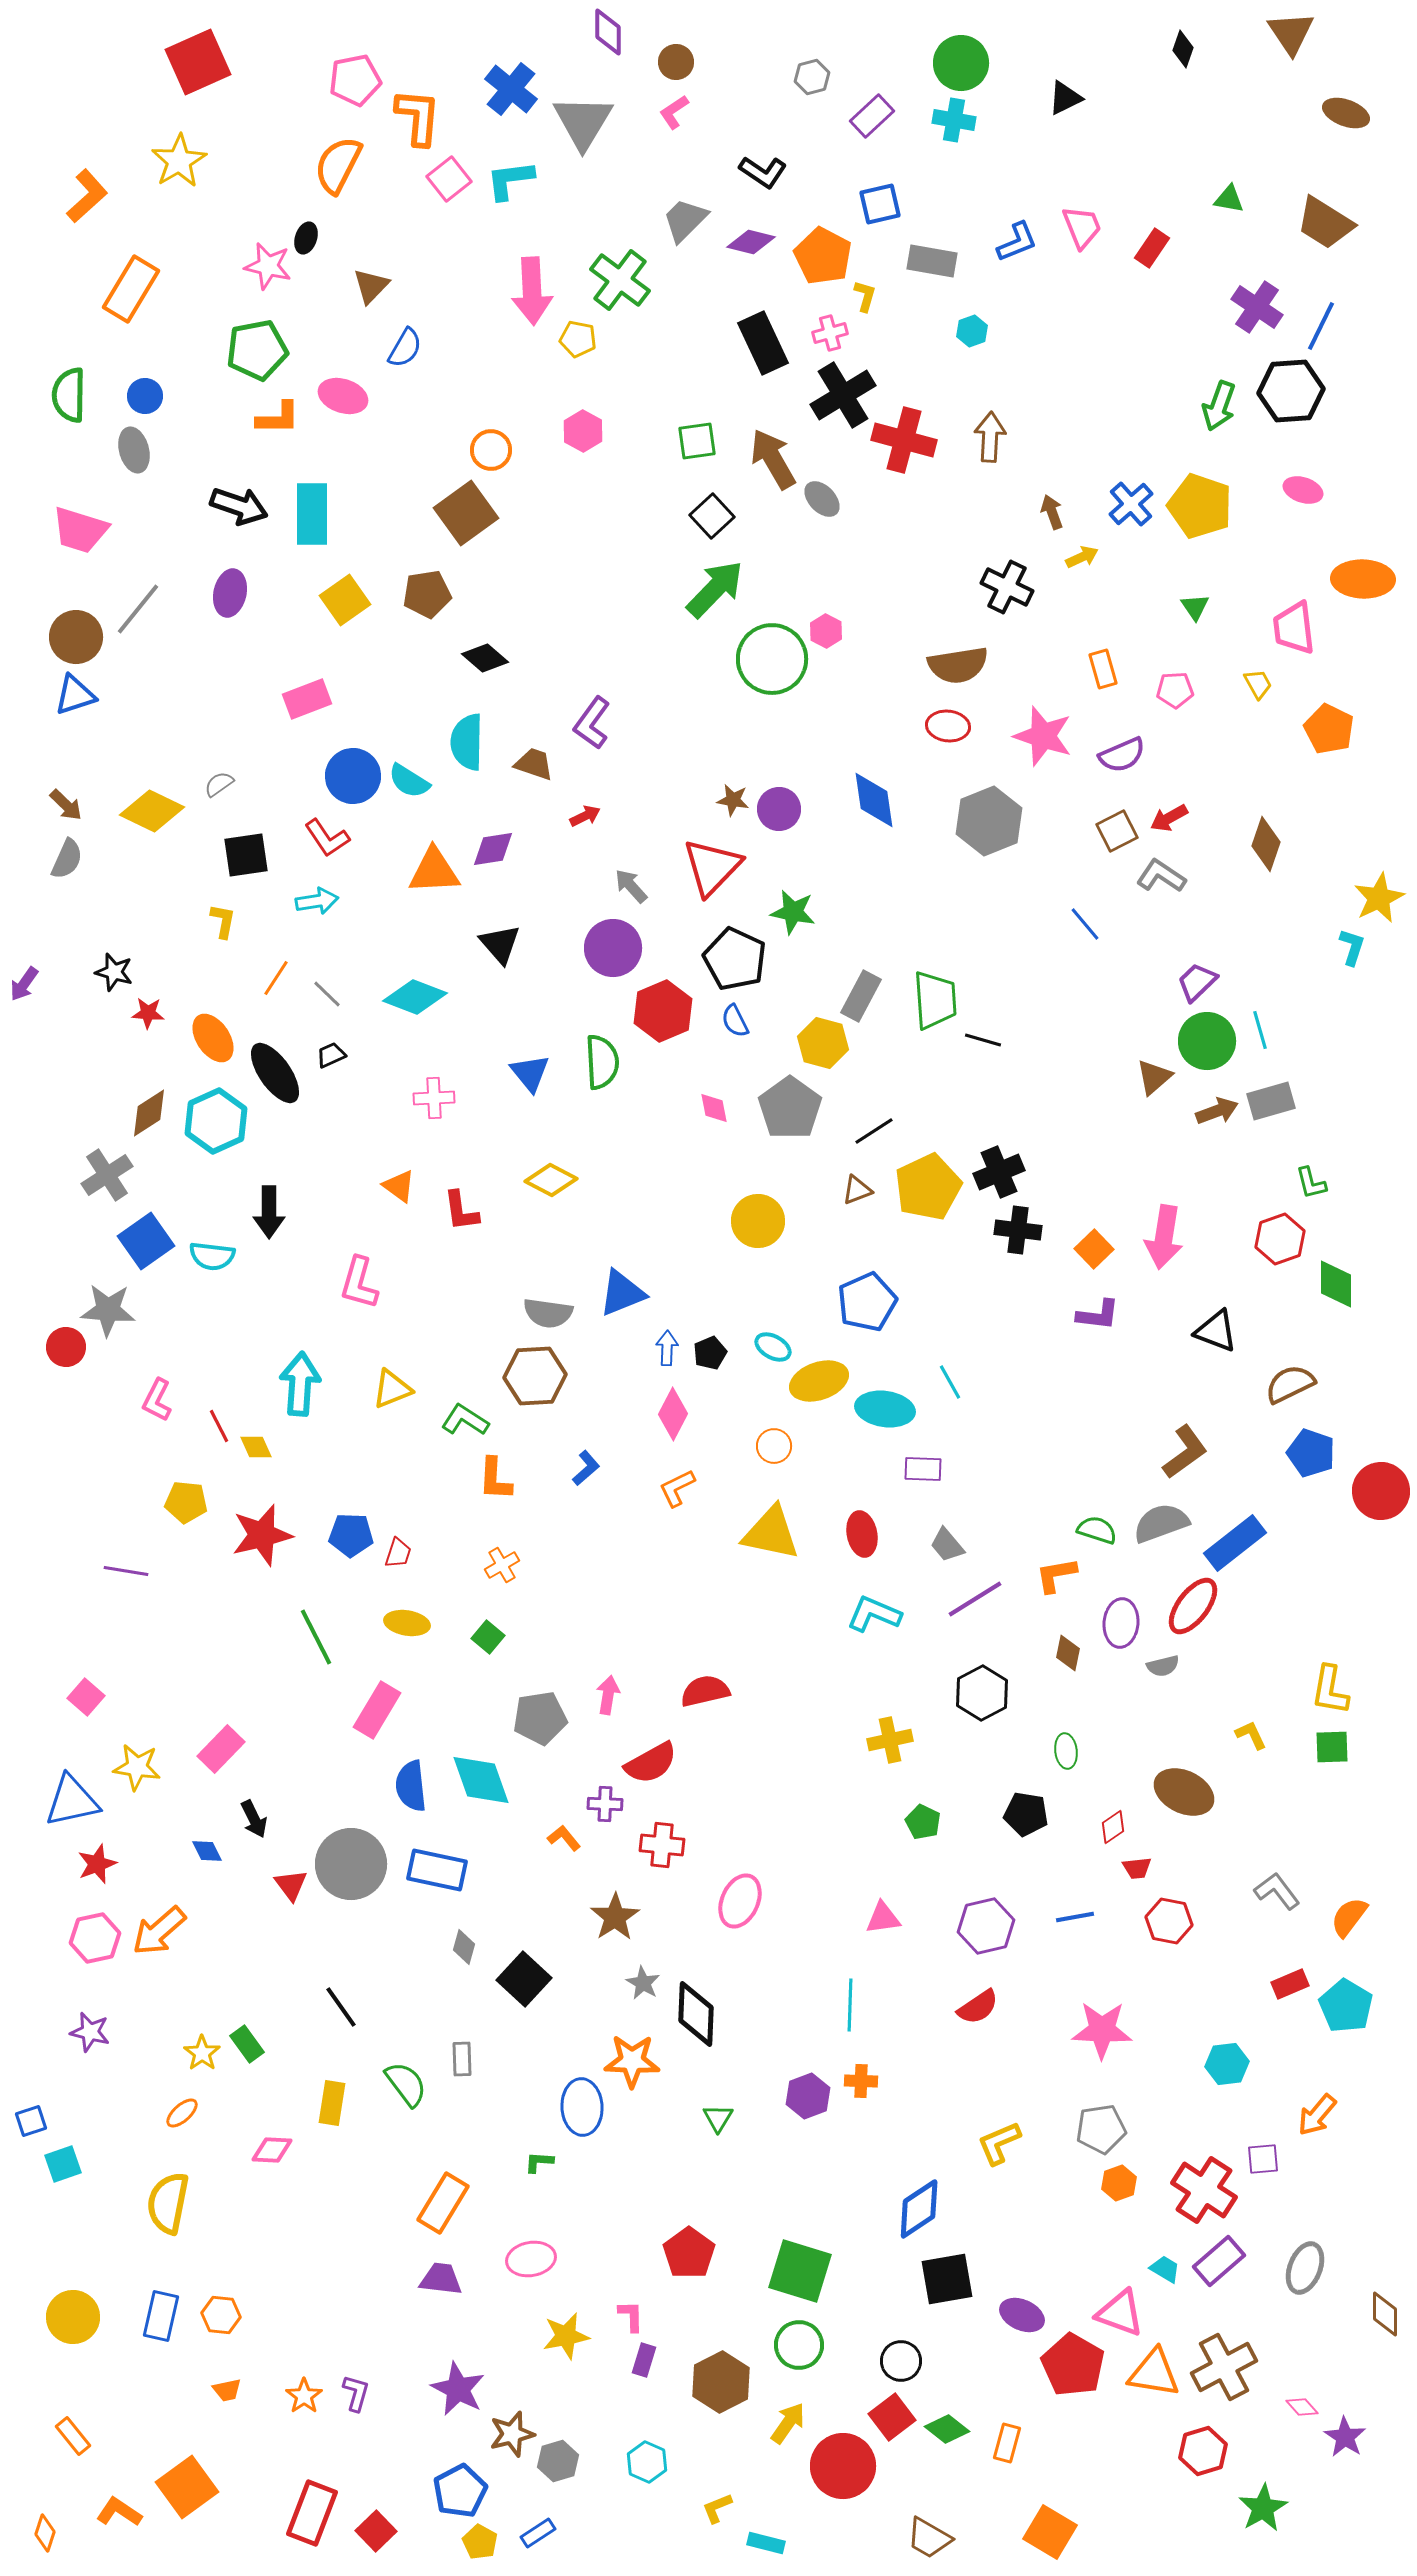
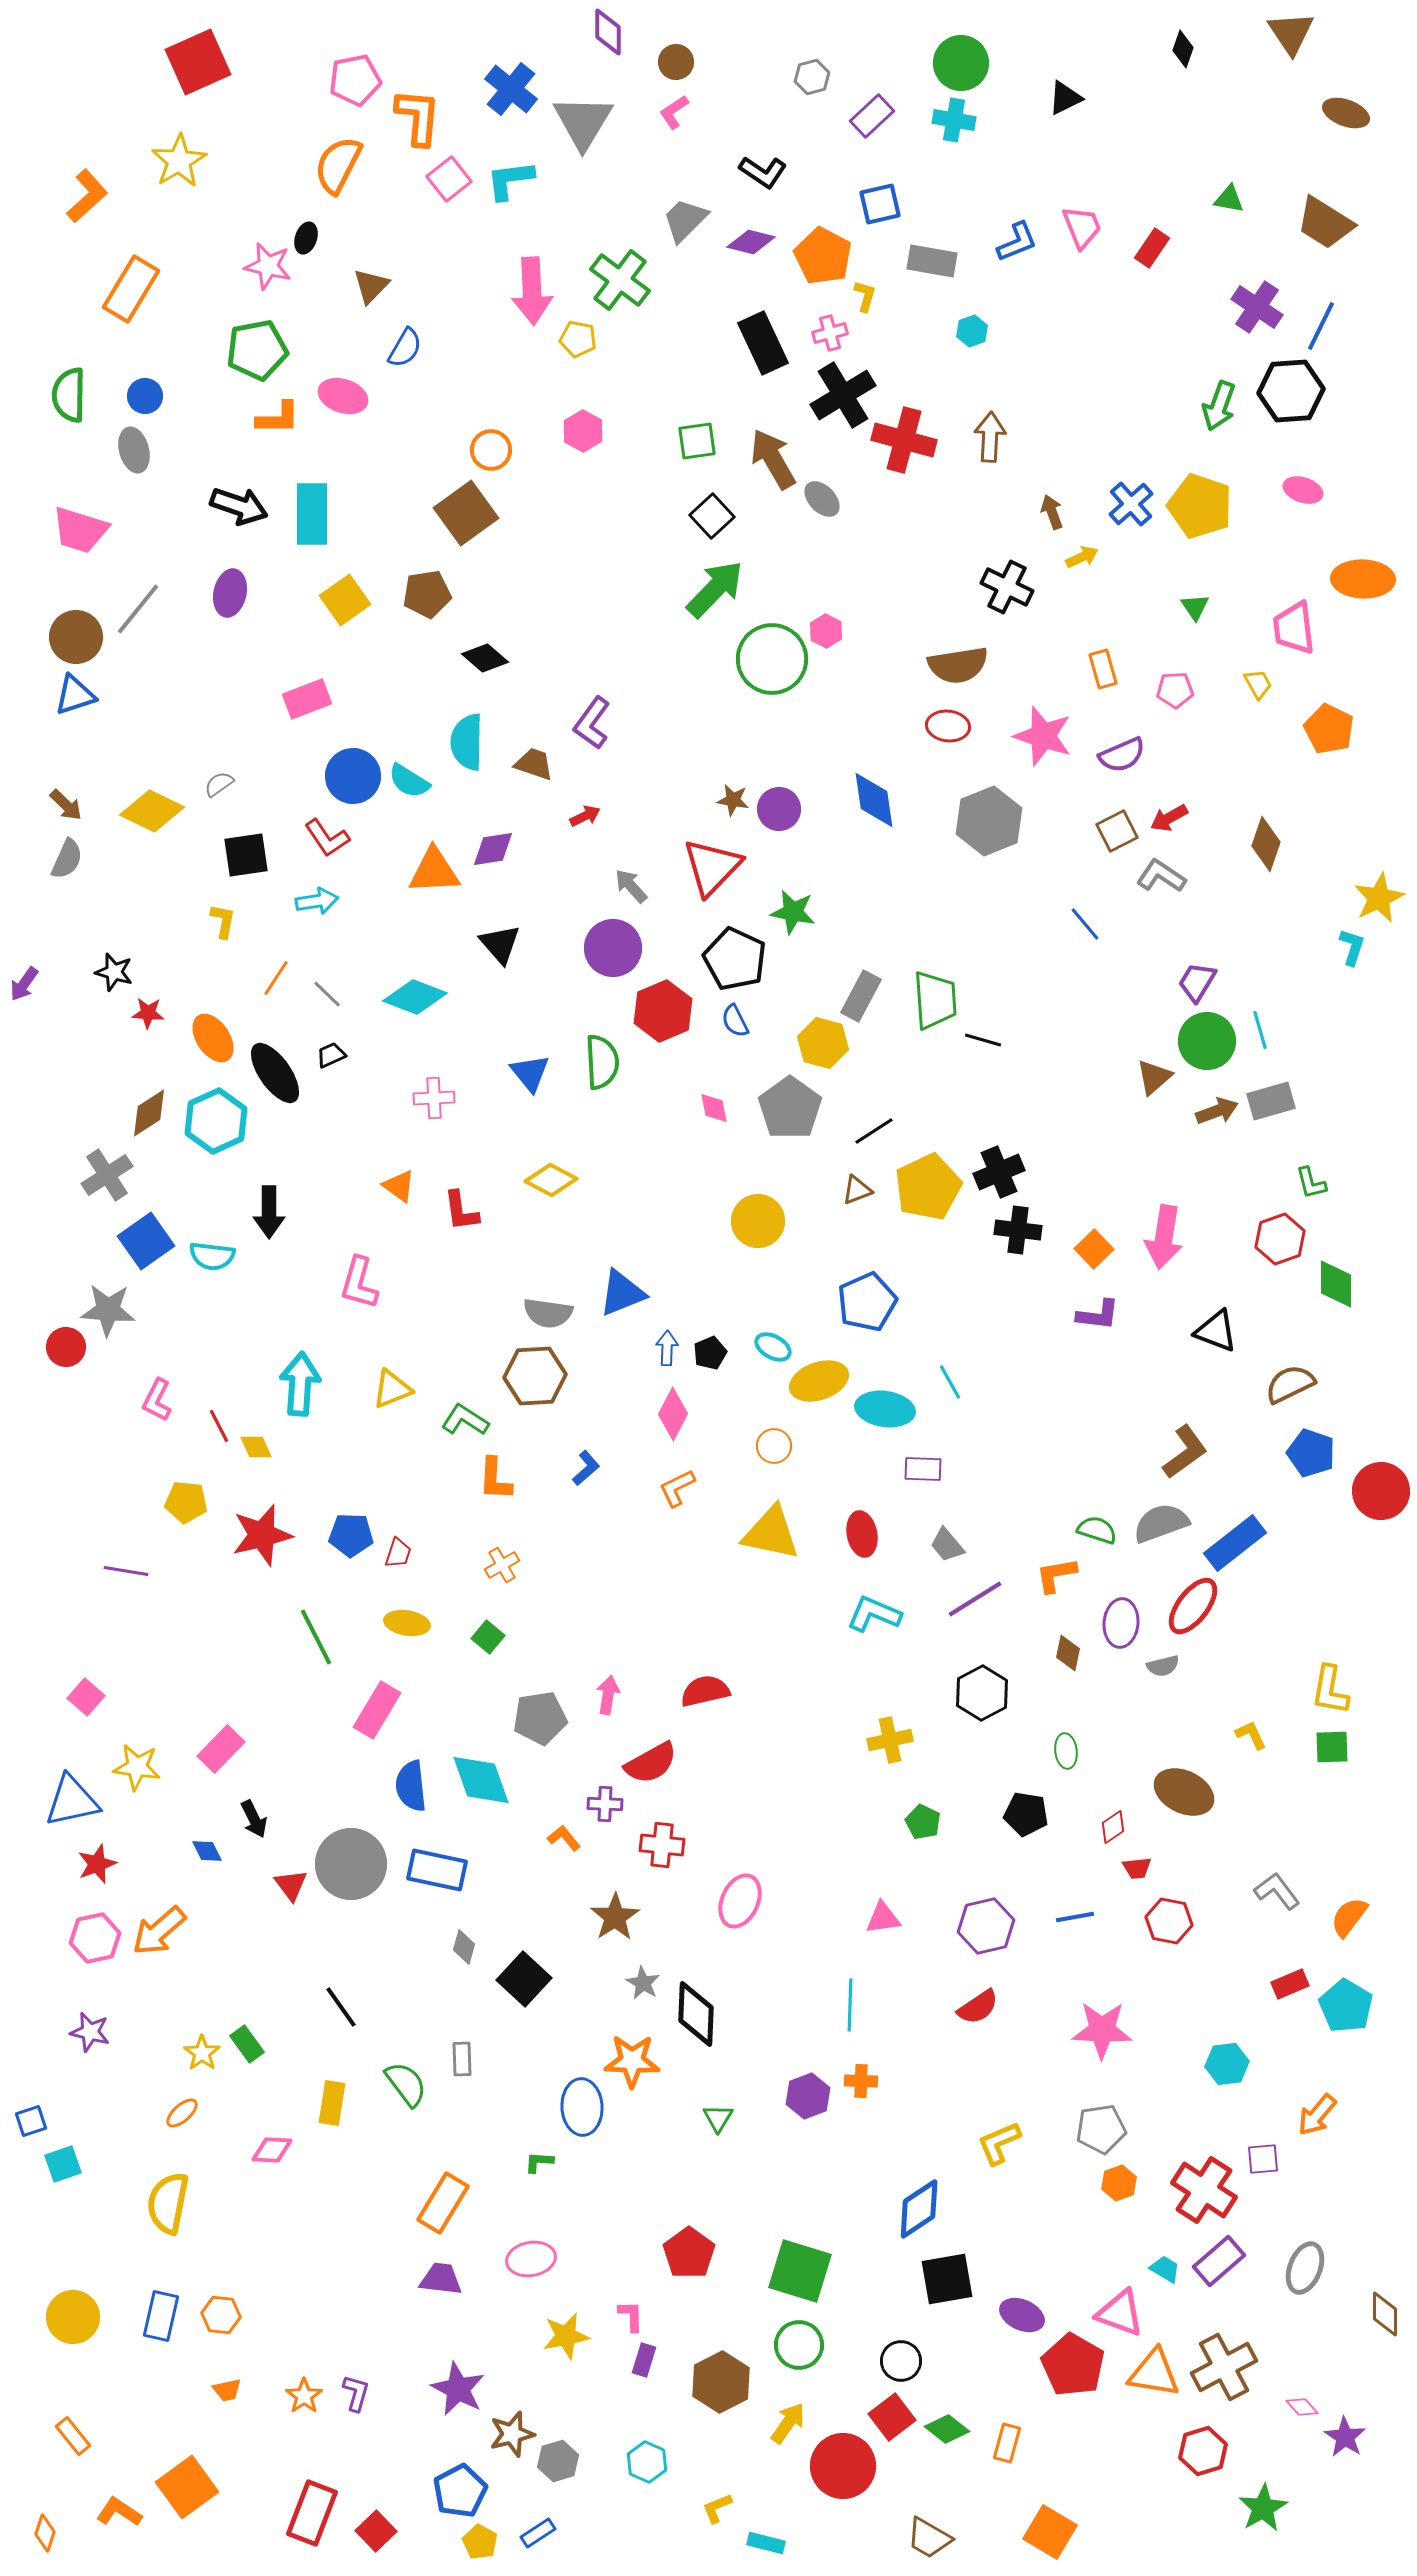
purple trapezoid at (1197, 982): rotated 15 degrees counterclockwise
